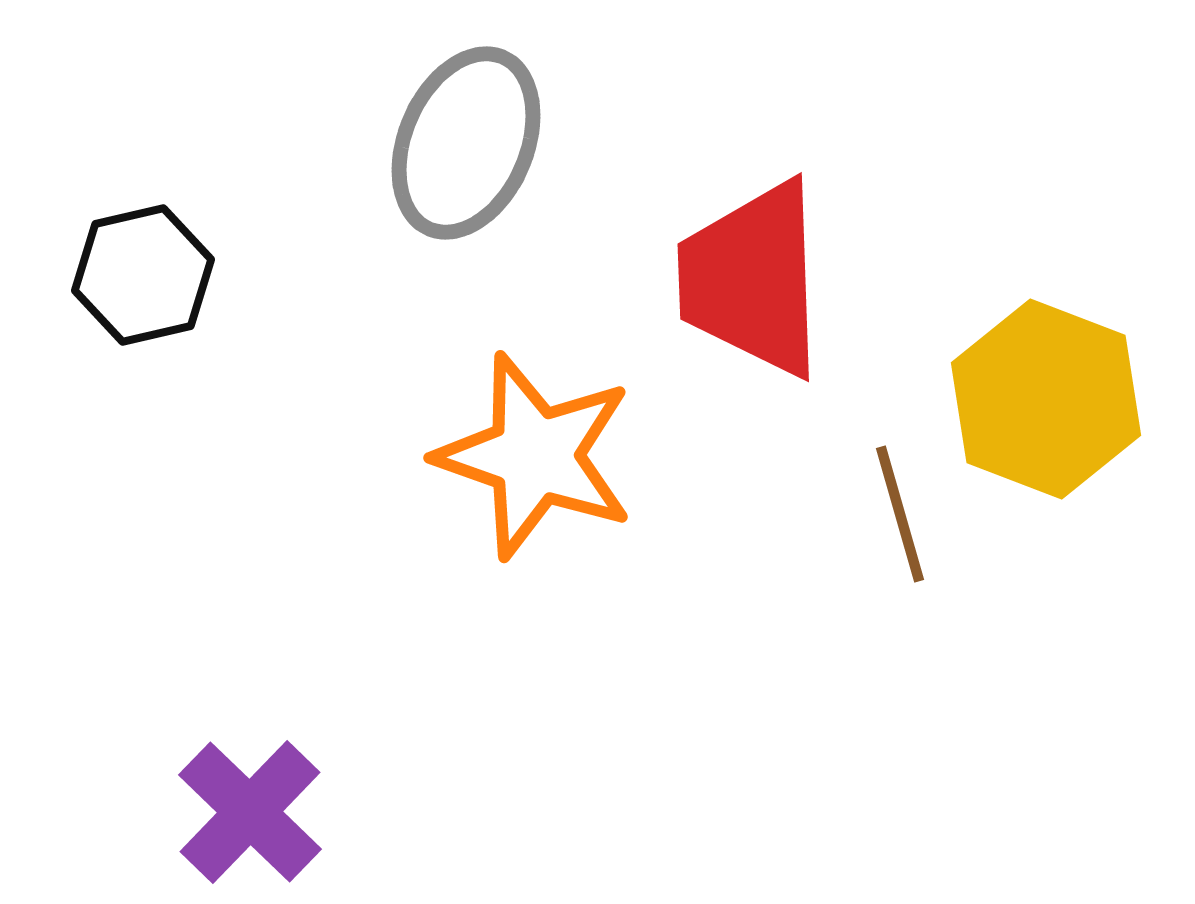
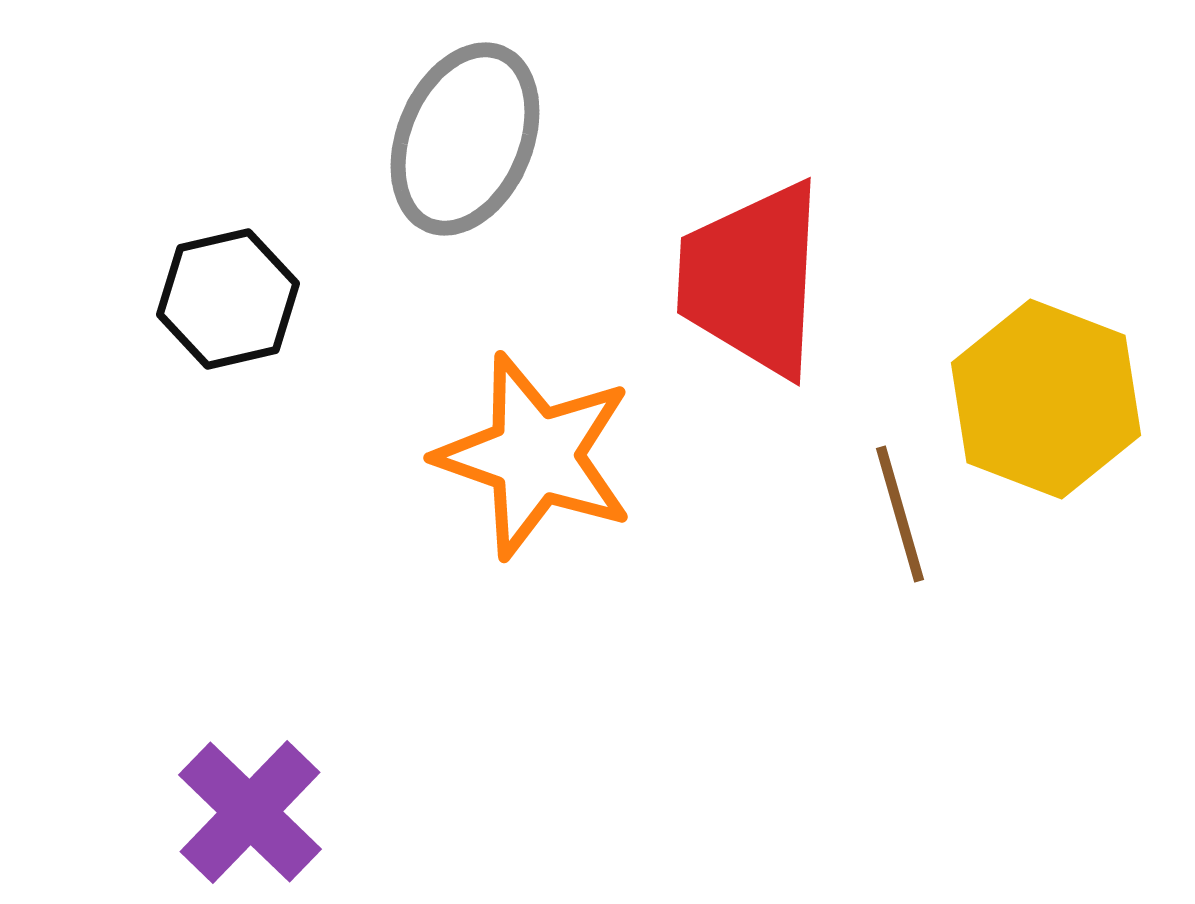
gray ellipse: moved 1 px left, 4 px up
black hexagon: moved 85 px right, 24 px down
red trapezoid: rotated 5 degrees clockwise
